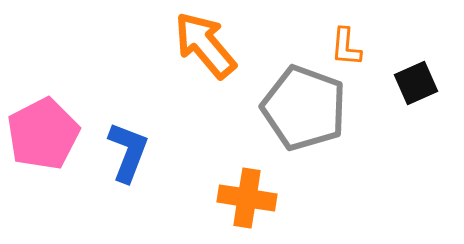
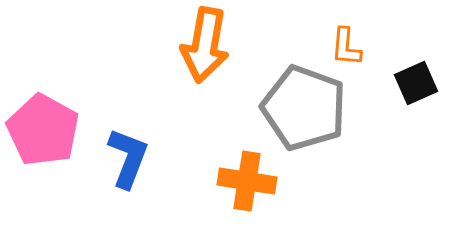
orange arrow: rotated 130 degrees counterclockwise
pink pentagon: moved 4 px up; rotated 16 degrees counterclockwise
blue L-shape: moved 6 px down
orange cross: moved 17 px up
